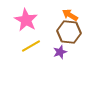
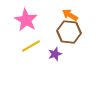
purple star: moved 5 px left, 2 px down
